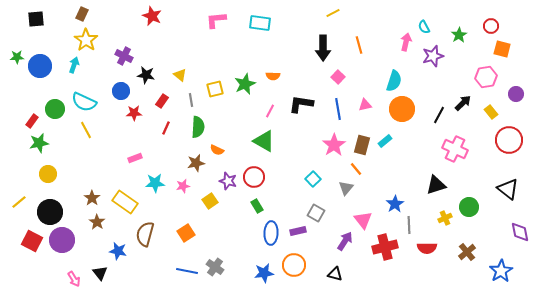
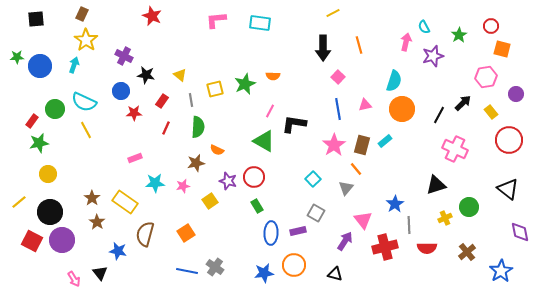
black L-shape at (301, 104): moved 7 px left, 20 px down
